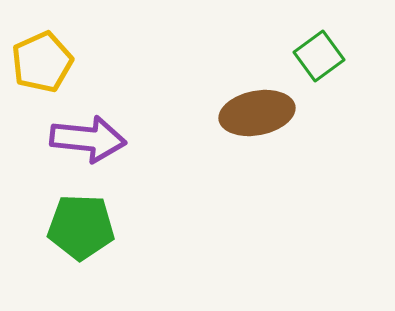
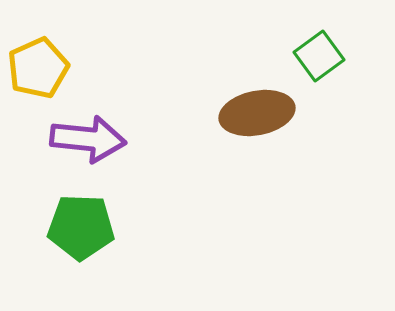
yellow pentagon: moved 4 px left, 6 px down
